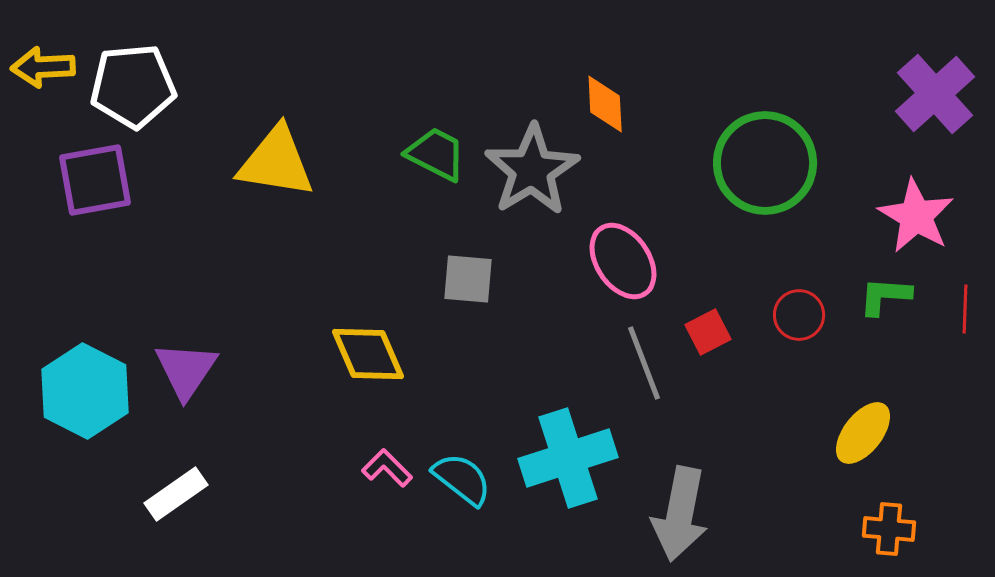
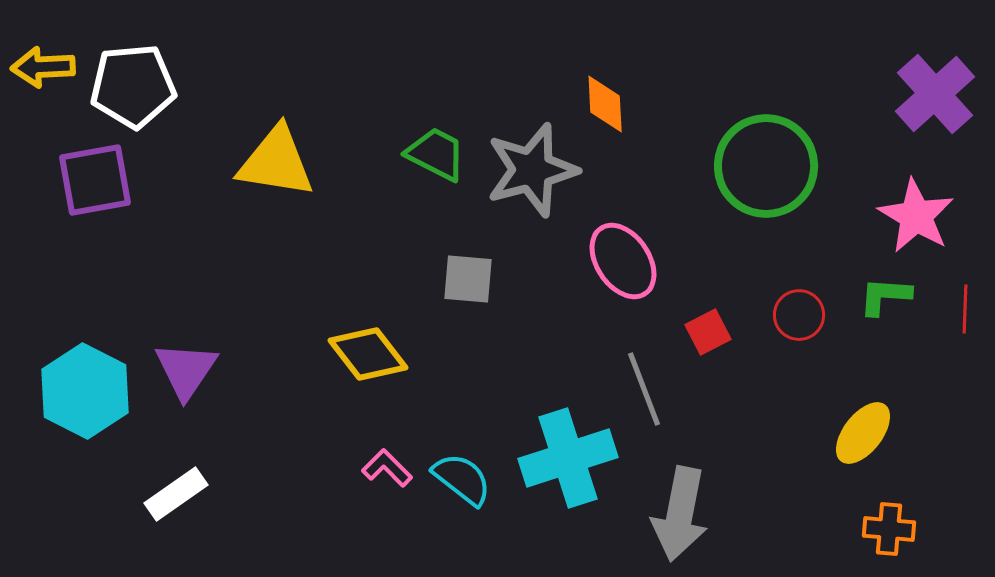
green circle: moved 1 px right, 3 px down
gray star: rotated 16 degrees clockwise
yellow diamond: rotated 14 degrees counterclockwise
gray line: moved 26 px down
